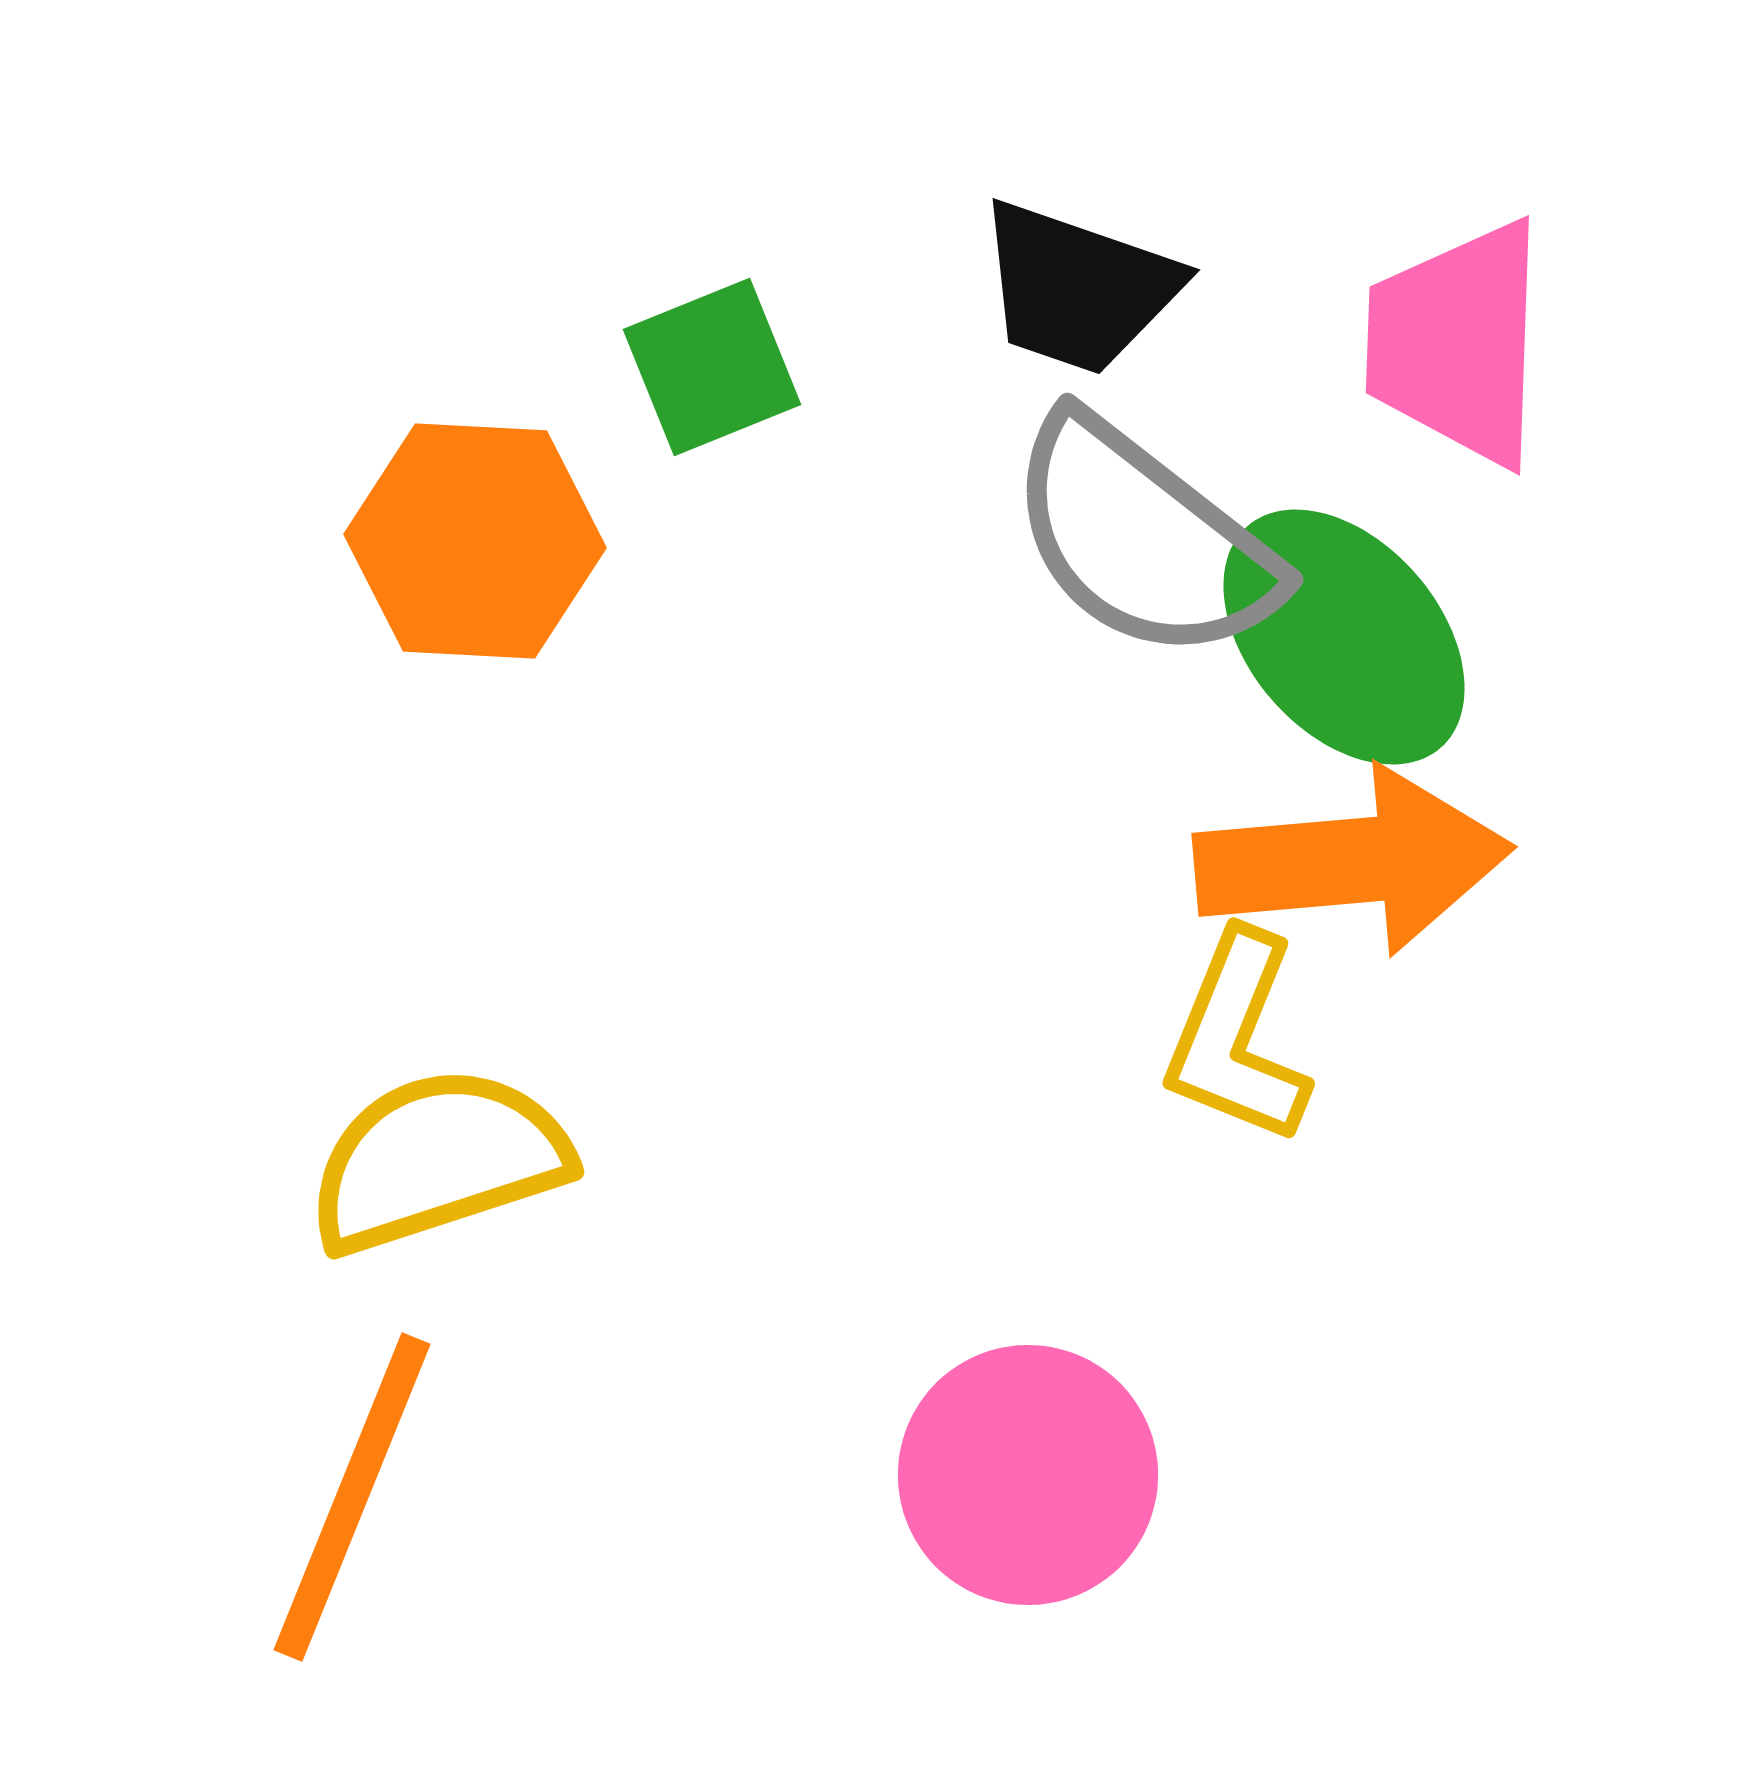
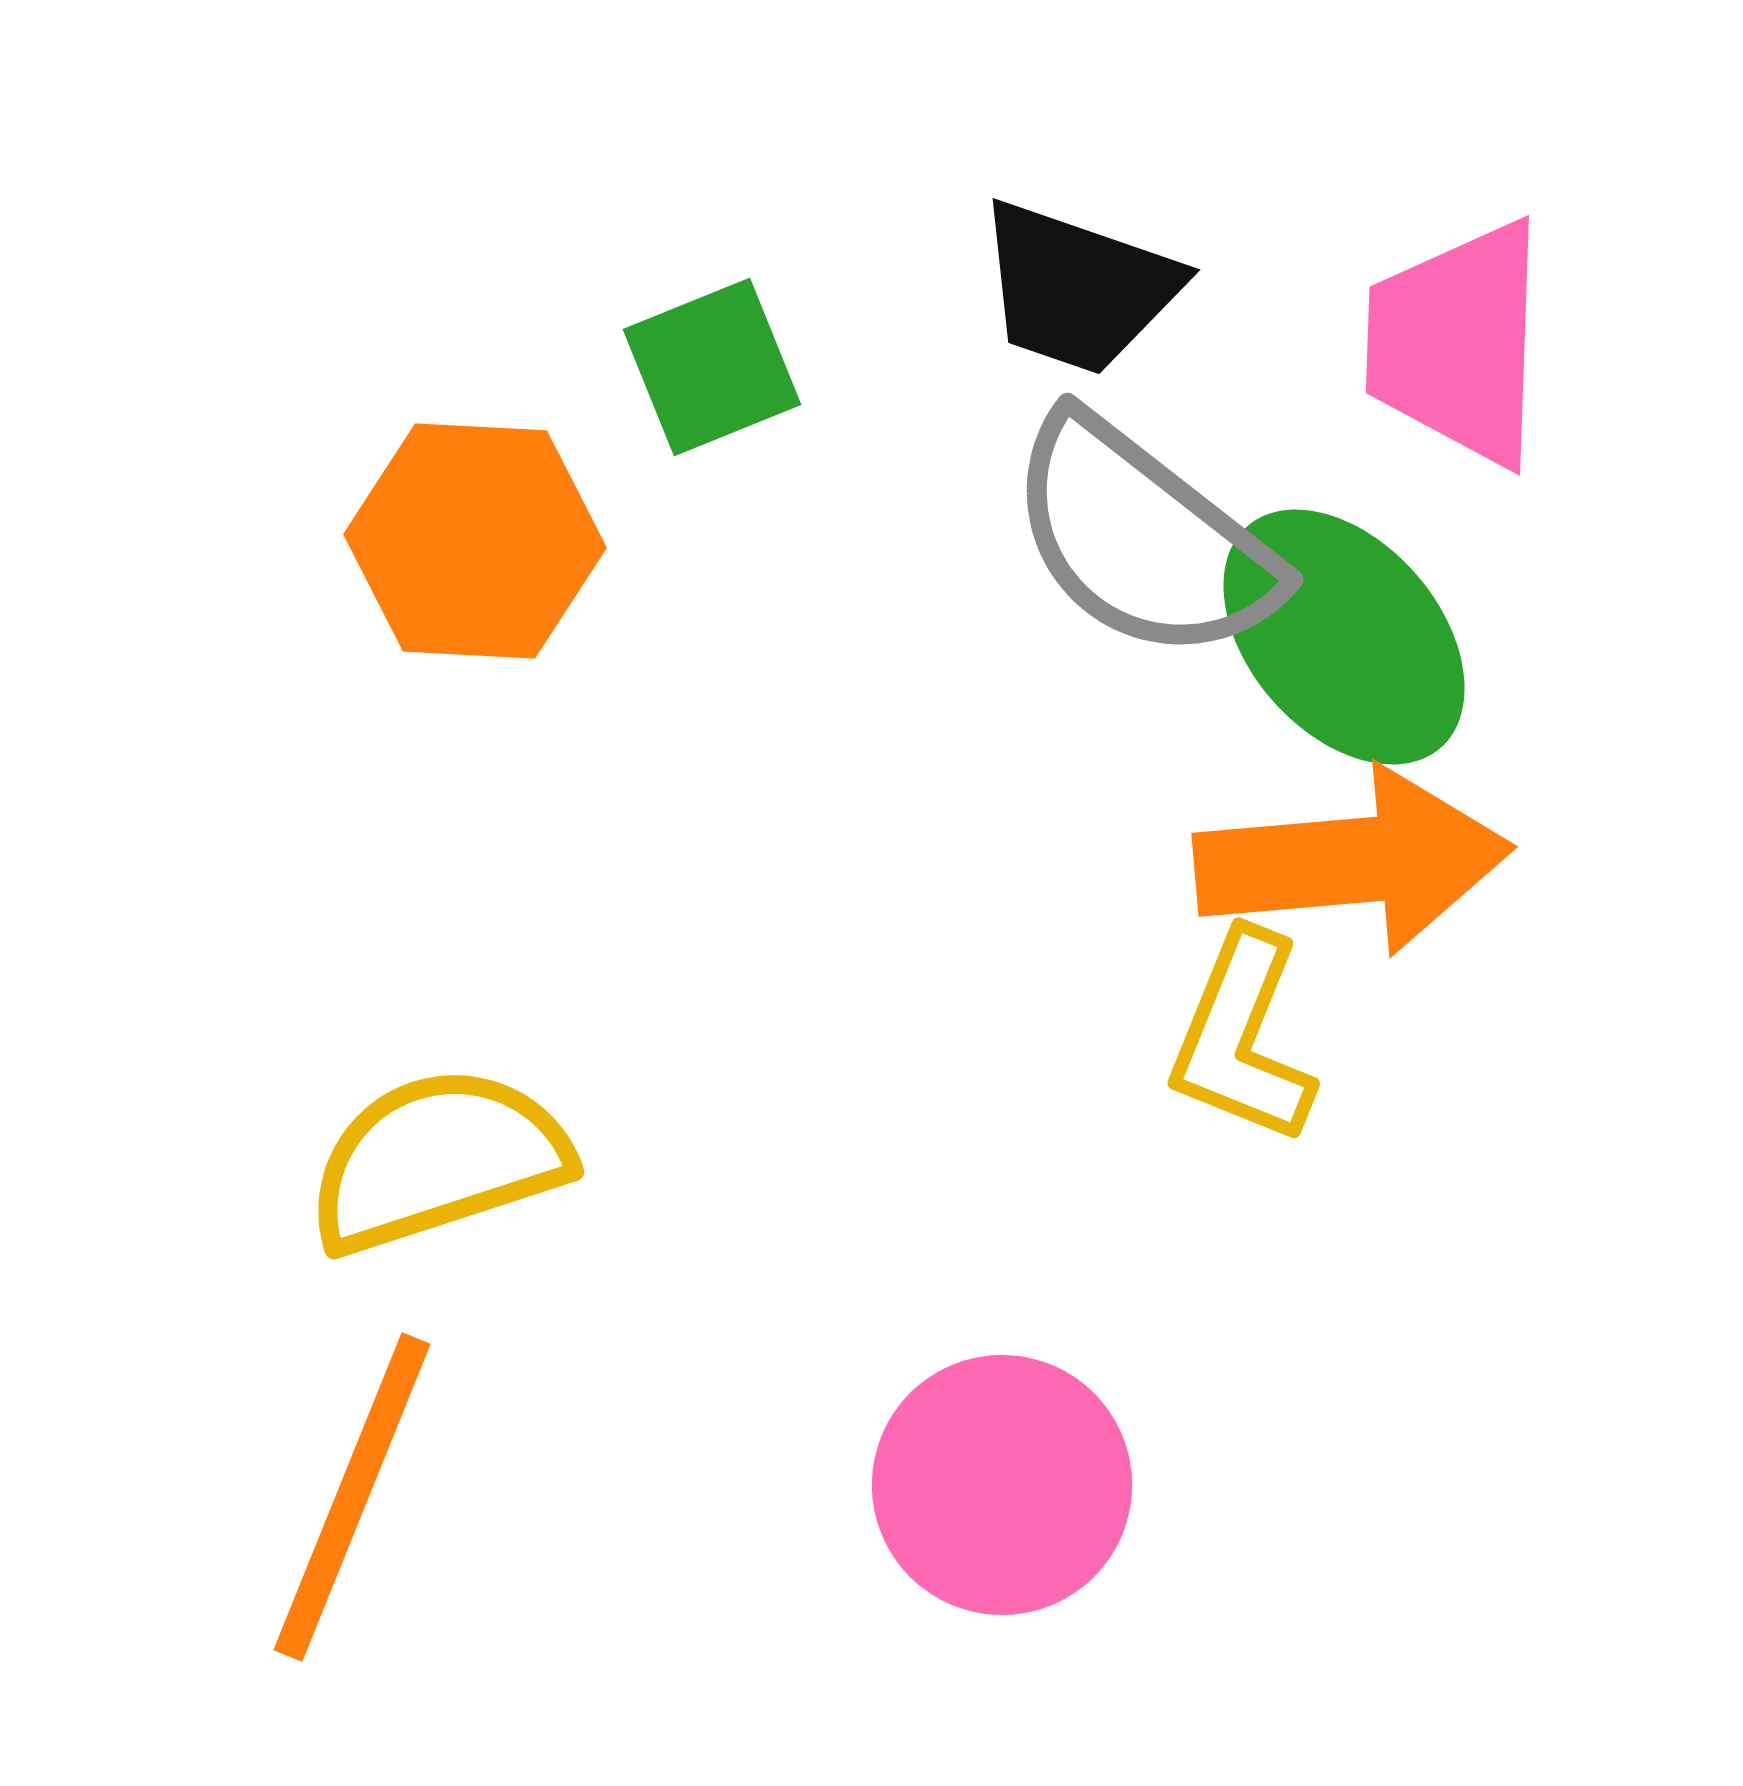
yellow L-shape: moved 5 px right
pink circle: moved 26 px left, 10 px down
